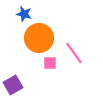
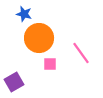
pink line: moved 7 px right
pink square: moved 1 px down
purple square: moved 1 px right, 3 px up
